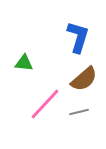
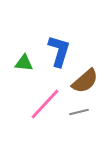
blue L-shape: moved 19 px left, 14 px down
brown semicircle: moved 1 px right, 2 px down
